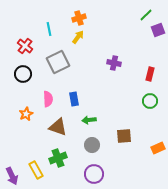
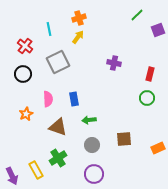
green line: moved 9 px left
green circle: moved 3 px left, 3 px up
brown square: moved 3 px down
green cross: rotated 12 degrees counterclockwise
